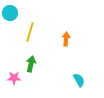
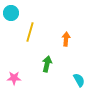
cyan circle: moved 1 px right
green arrow: moved 16 px right
